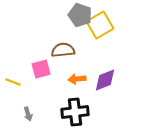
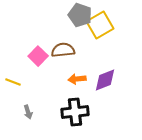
pink square: moved 3 px left, 13 px up; rotated 30 degrees counterclockwise
gray arrow: moved 2 px up
